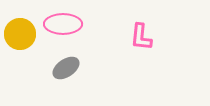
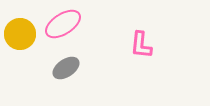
pink ellipse: rotated 33 degrees counterclockwise
pink L-shape: moved 8 px down
